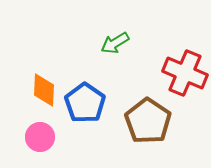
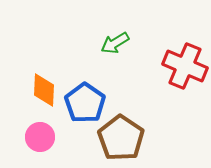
red cross: moved 7 px up
brown pentagon: moved 27 px left, 17 px down
